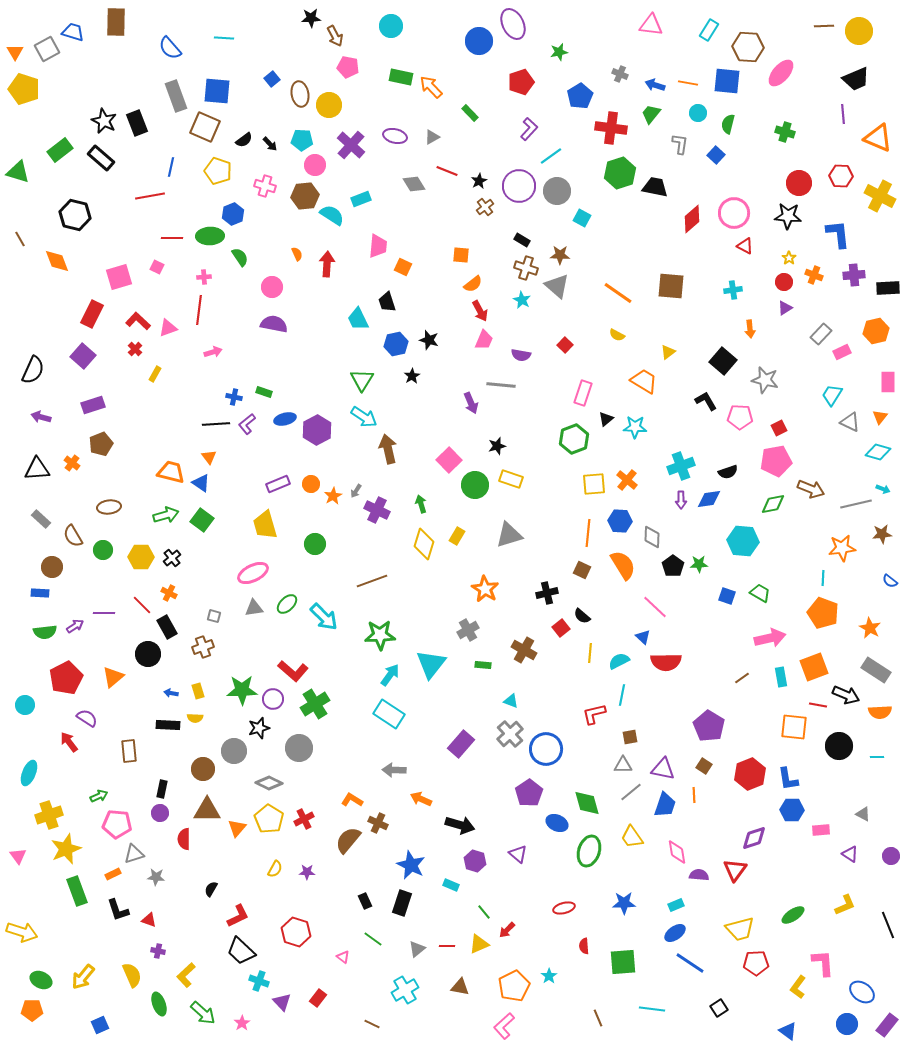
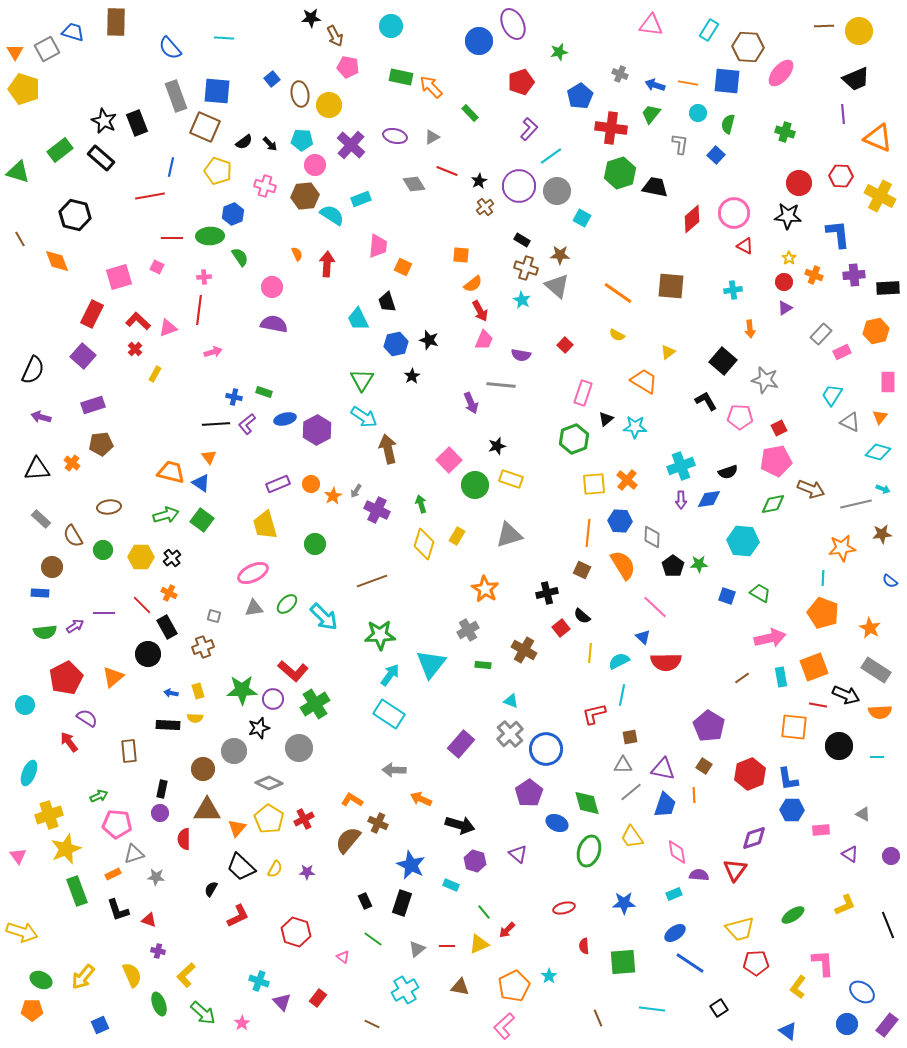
black semicircle at (244, 140): moved 2 px down
brown pentagon at (101, 444): rotated 15 degrees clockwise
cyan rectangle at (676, 905): moved 2 px left, 11 px up
black trapezoid at (241, 951): moved 84 px up
